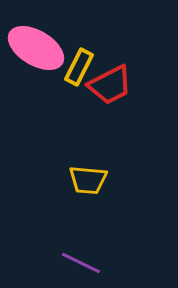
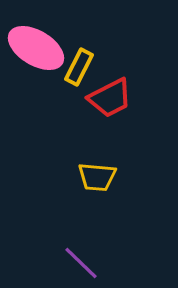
red trapezoid: moved 13 px down
yellow trapezoid: moved 9 px right, 3 px up
purple line: rotated 18 degrees clockwise
